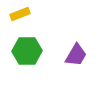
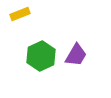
green hexagon: moved 14 px right, 5 px down; rotated 24 degrees counterclockwise
